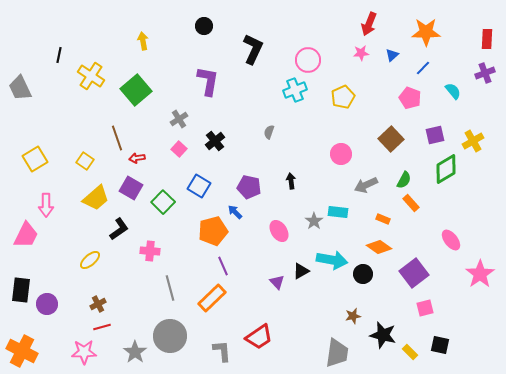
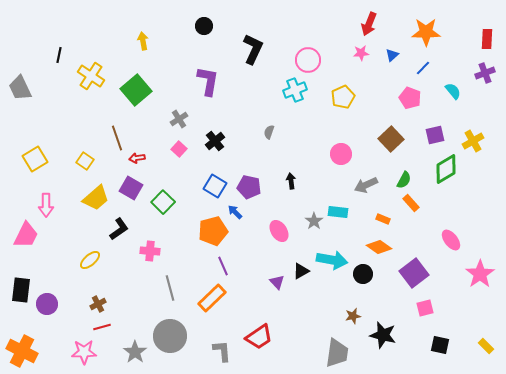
blue square at (199, 186): moved 16 px right
yellow rectangle at (410, 352): moved 76 px right, 6 px up
